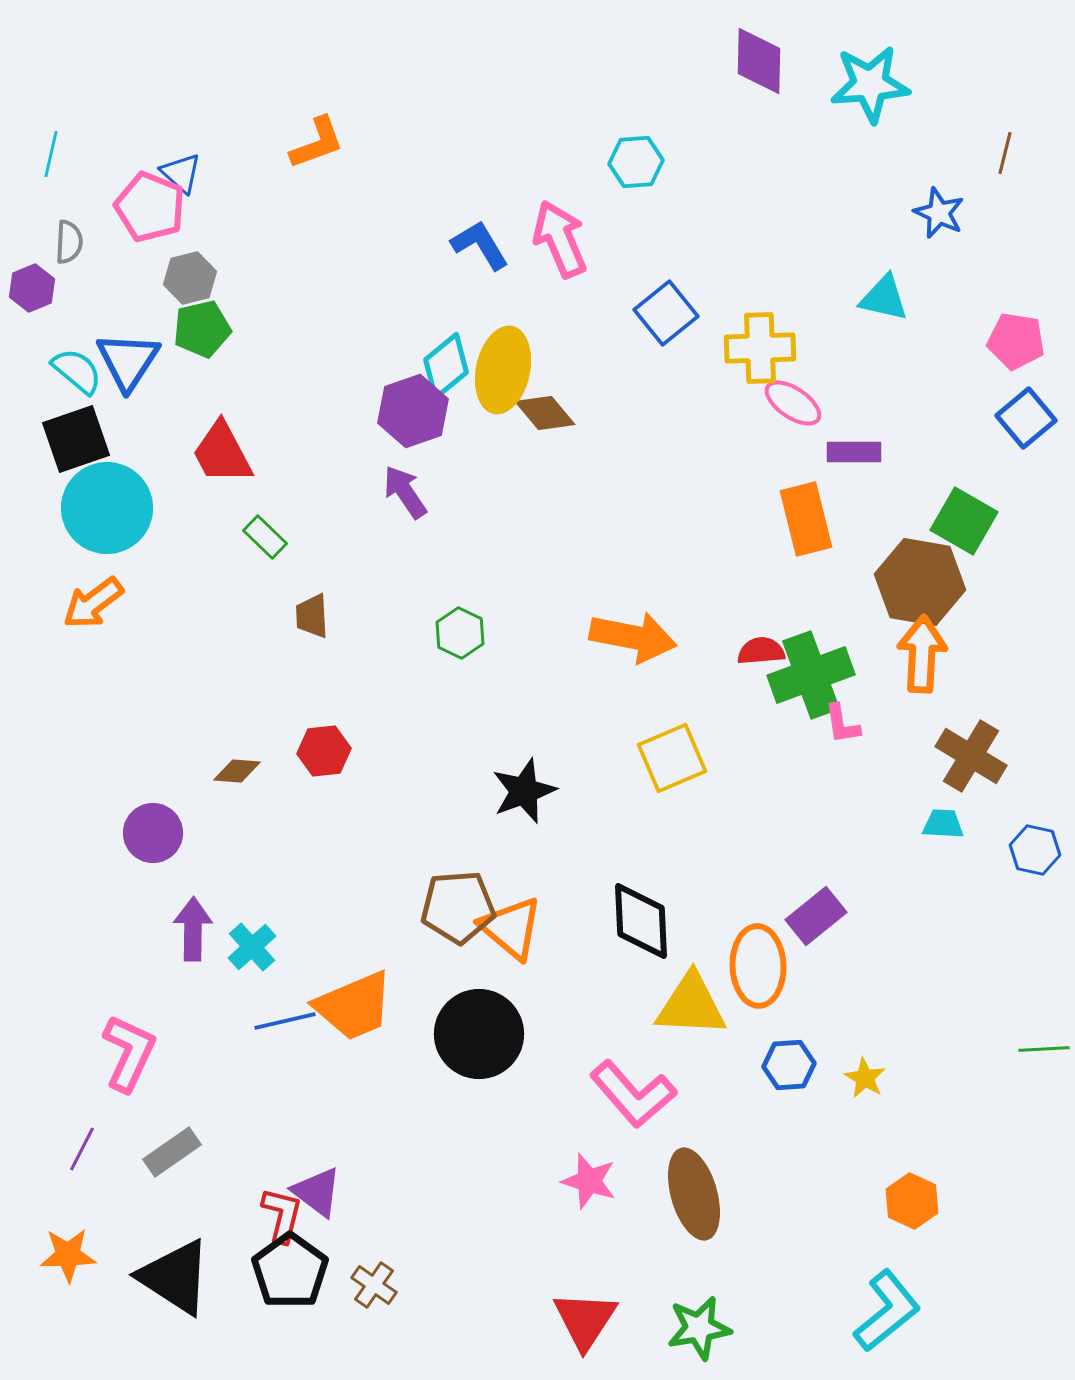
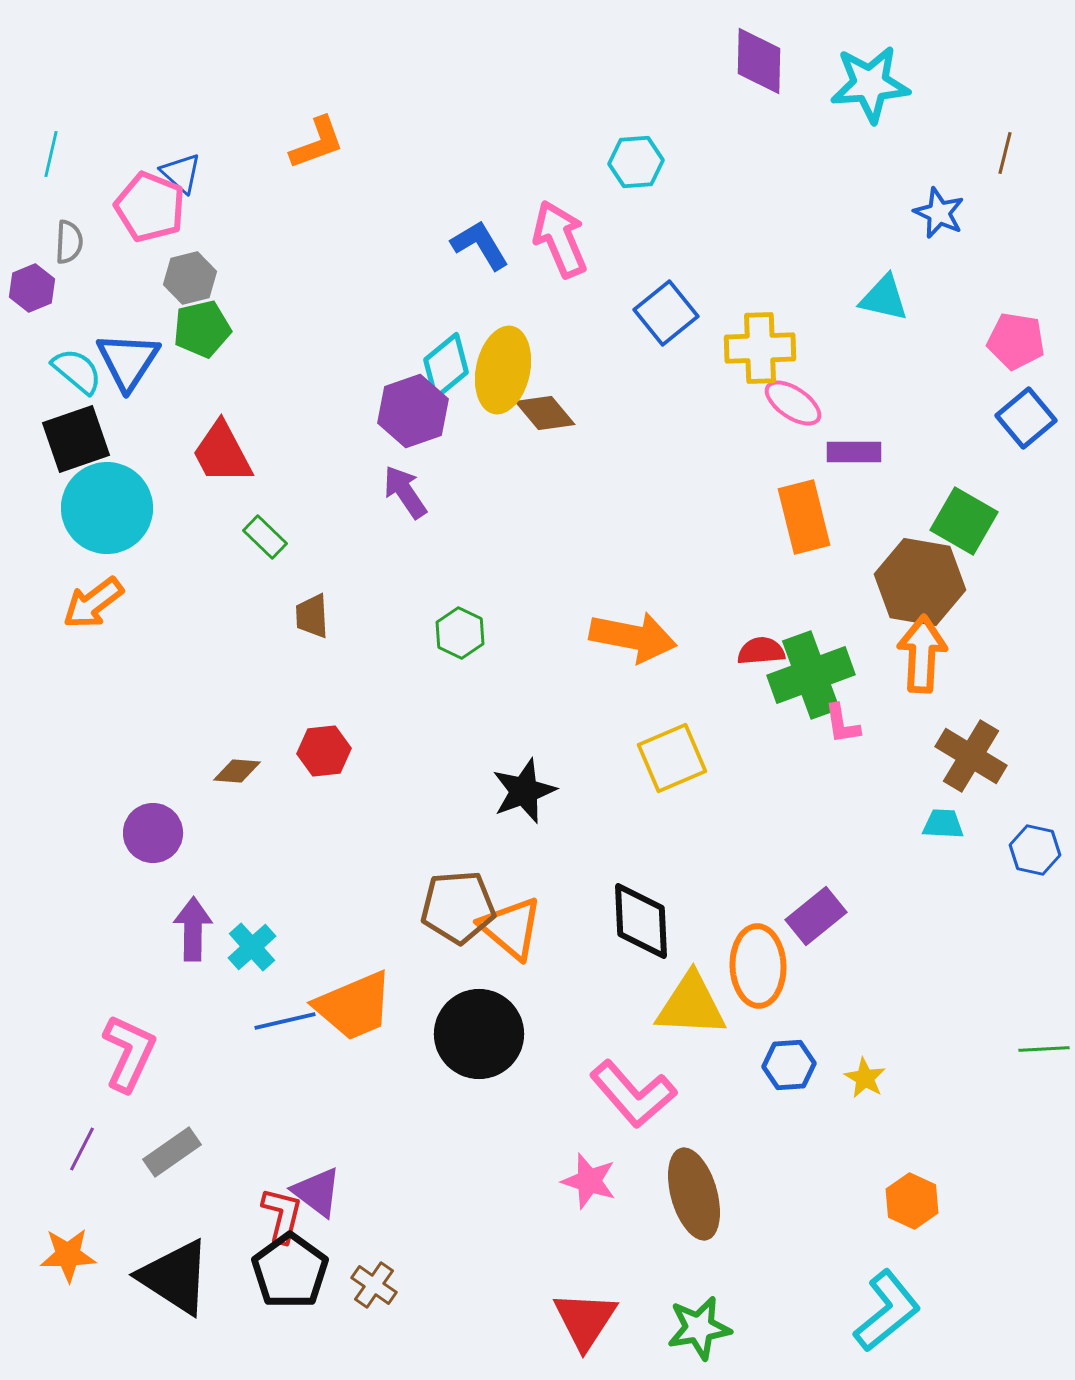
orange rectangle at (806, 519): moved 2 px left, 2 px up
